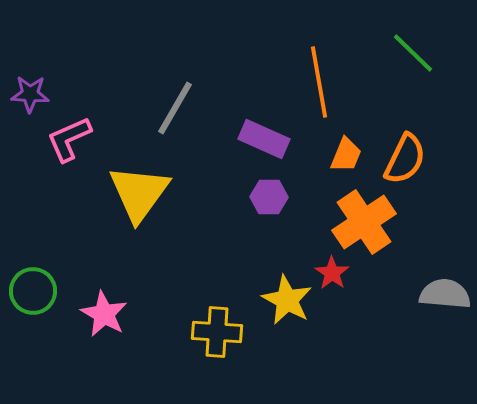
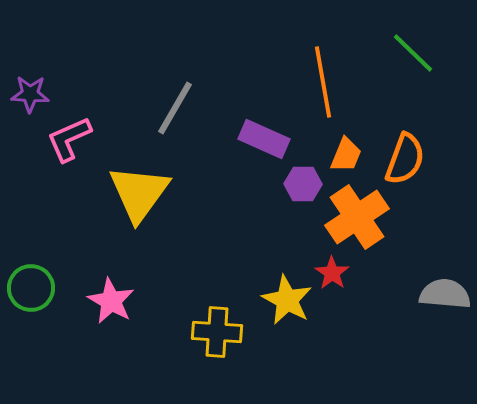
orange line: moved 4 px right
orange semicircle: rotated 6 degrees counterclockwise
purple hexagon: moved 34 px right, 13 px up
orange cross: moved 7 px left, 5 px up
green circle: moved 2 px left, 3 px up
pink star: moved 7 px right, 13 px up
